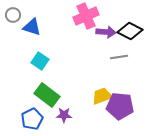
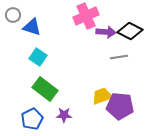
cyan square: moved 2 px left, 4 px up
green rectangle: moved 2 px left, 6 px up
